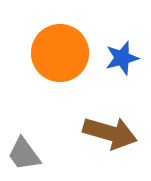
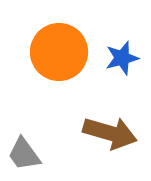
orange circle: moved 1 px left, 1 px up
